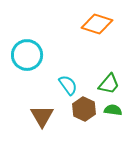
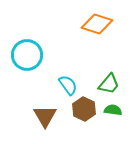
brown triangle: moved 3 px right
